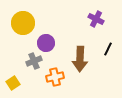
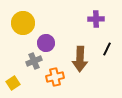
purple cross: rotated 28 degrees counterclockwise
black line: moved 1 px left
